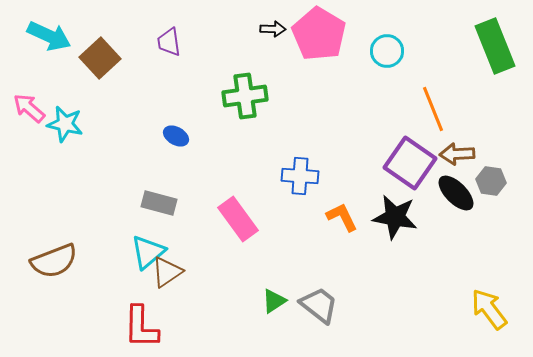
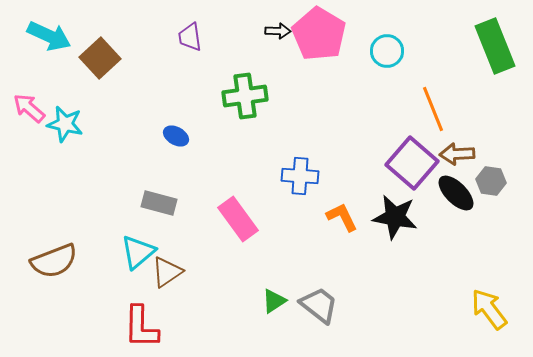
black arrow: moved 5 px right, 2 px down
purple trapezoid: moved 21 px right, 5 px up
purple square: moved 2 px right; rotated 6 degrees clockwise
cyan triangle: moved 10 px left
